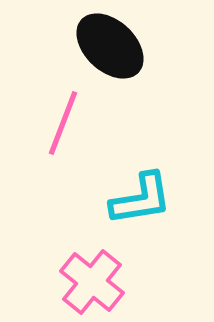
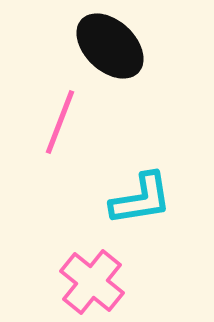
pink line: moved 3 px left, 1 px up
